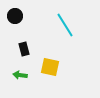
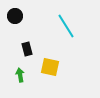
cyan line: moved 1 px right, 1 px down
black rectangle: moved 3 px right
green arrow: rotated 72 degrees clockwise
